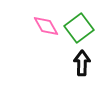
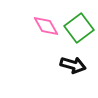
black arrow: moved 9 px left, 2 px down; rotated 105 degrees clockwise
